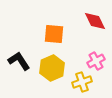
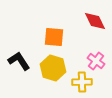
orange square: moved 3 px down
pink cross: rotated 24 degrees counterclockwise
yellow hexagon: moved 1 px right; rotated 20 degrees counterclockwise
yellow cross: rotated 18 degrees clockwise
